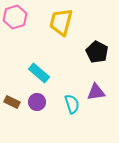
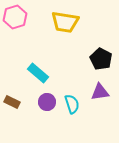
yellow trapezoid: moved 4 px right; rotated 96 degrees counterclockwise
black pentagon: moved 4 px right, 7 px down
cyan rectangle: moved 1 px left
purple triangle: moved 4 px right
purple circle: moved 10 px right
